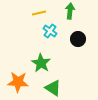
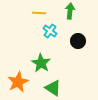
yellow line: rotated 16 degrees clockwise
black circle: moved 2 px down
orange star: rotated 30 degrees counterclockwise
